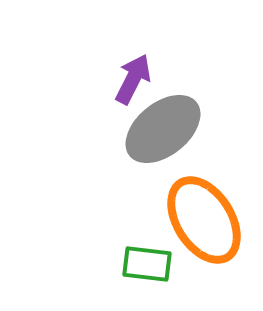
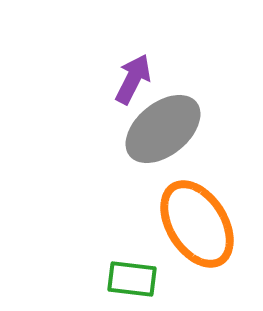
orange ellipse: moved 7 px left, 4 px down
green rectangle: moved 15 px left, 15 px down
